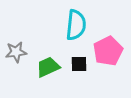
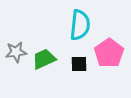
cyan semicircle: moved 4 px right
pink pentagon: moved 1 px right, 2 px down; rotated 8 degrees counterclockwise
green trapezoid: moved 4 px left, 8 px up
